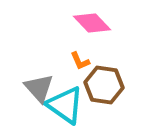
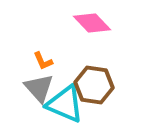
orange L-shape: moved 37 px left
brown hexagon: moved 10 px left
cyan triangle: moved 1 px up; rotated 12 degrees counterclockwise
